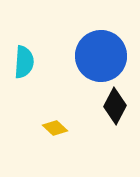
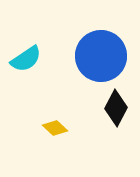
cyan semicircle: moved 2 px right, 3 px up; rotated 52 degrees clockwise
black diamond: moved 1 px right, 2 px down
